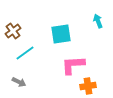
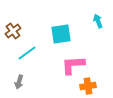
cyan line: moved 2 px right
gray arrow: rotated 80 degrees clockwise
